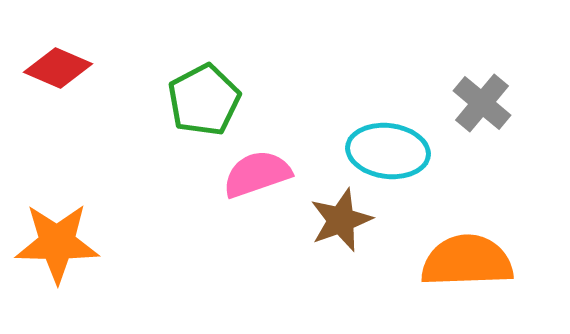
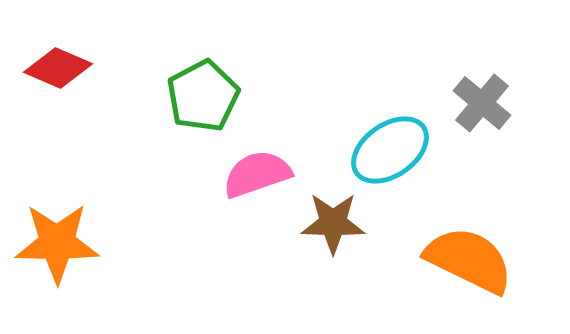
green pentagon: moved 1 px left, 4 px up
cyan ellipse: moved 2 px right, 1 px up; rotated 42 degrees counterclockwise
brown star: moved 8 px left, 3 px down; rotated 22 degrees clockwise
orange semicircle: moved 2 px right, 1 px up; rotated 28 degrees clockwise
